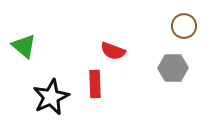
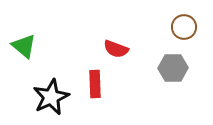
brown circle: moved 1 px down
red semicircle: moved 3 px right, 2 px up
